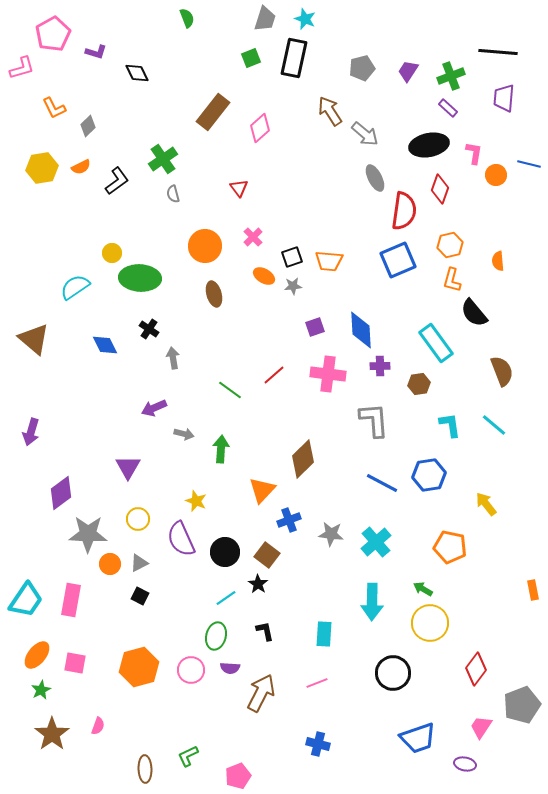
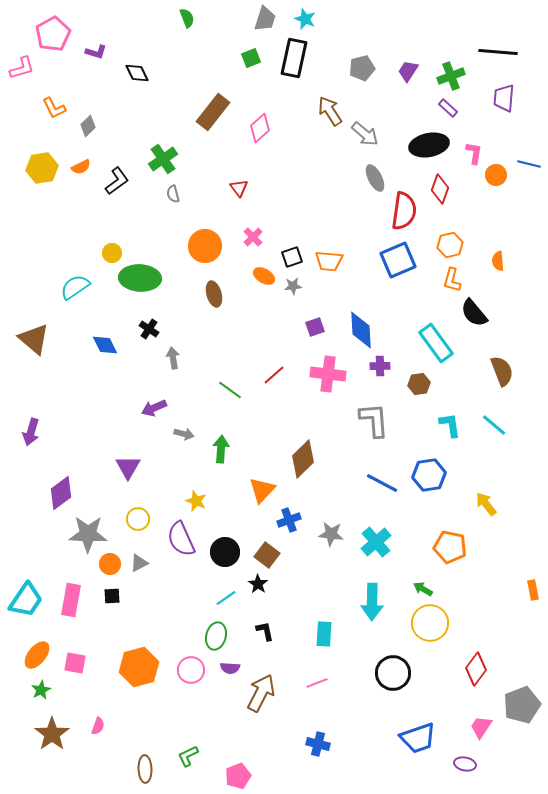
black square at (140, 596): moved 28 px left; rotated 30 degrees counterclockwise
